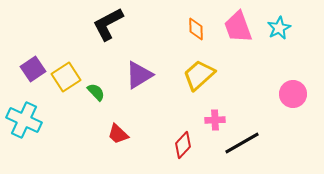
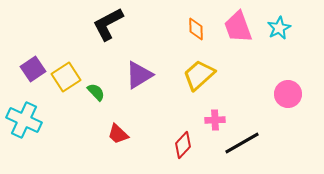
pink circle: moved 5 px left
